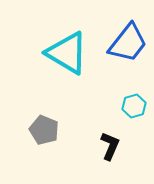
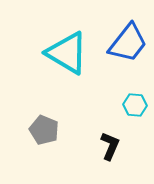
cyan hexagon: moved 1 px right, 1 px up; rotated 20 degrees clockwise
